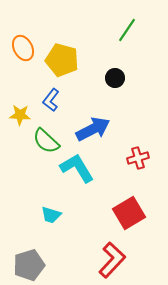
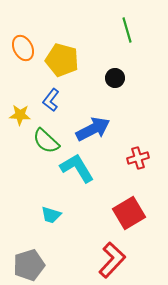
green line: rotated 50 degrees counterclockwise
